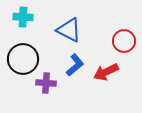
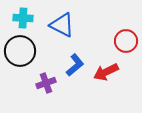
cyan cross: moved 1 px down
blue triangle: moved 7 px left, 5 px up
red circle: moved 2 px right
black circle: moved 3 px left, 8 px up
purple cross: rotated 24 degrees counterclockwise
